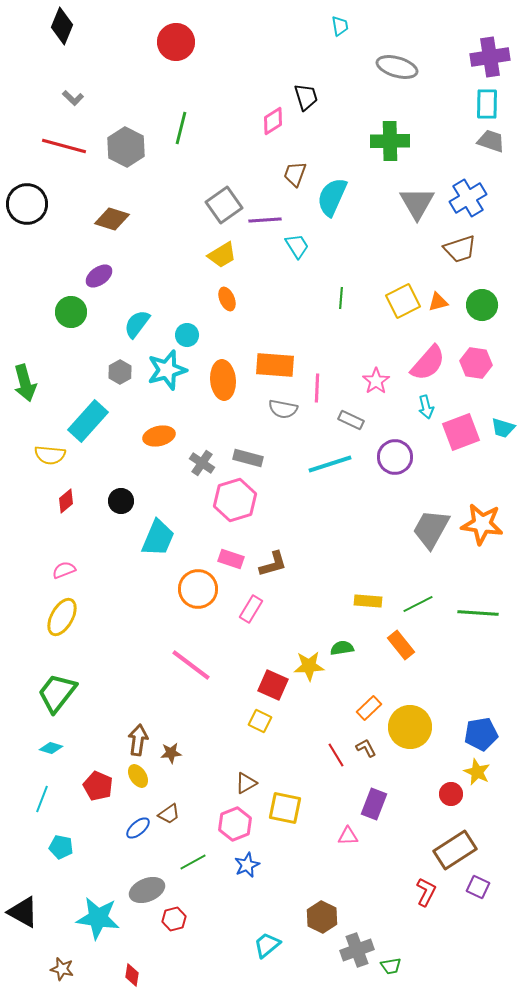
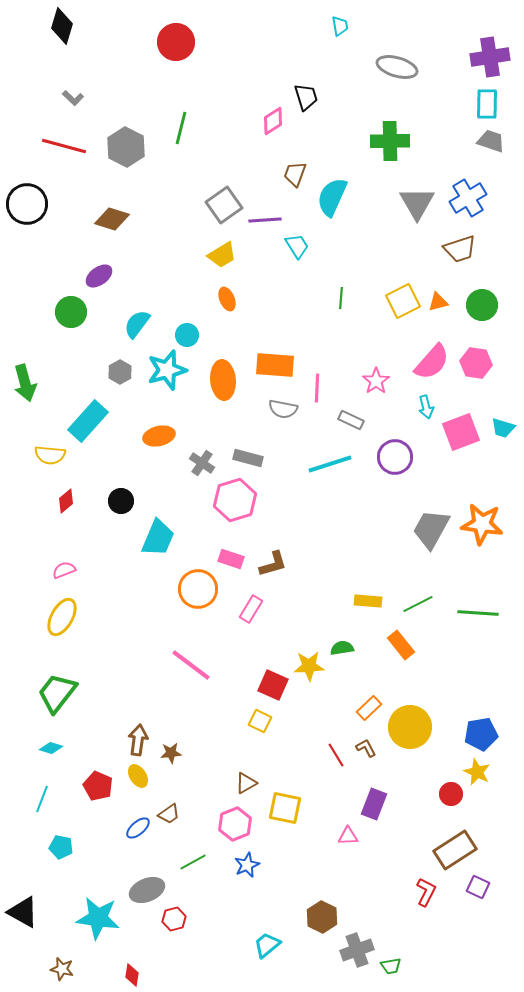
black diamond at (62, 26): rotated 6 degrees counterclockwise
pink semicircle at (428, 363): moved 4 px right, 1 px up
